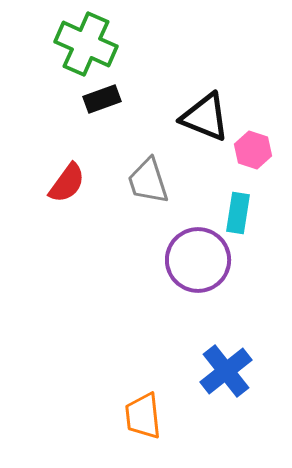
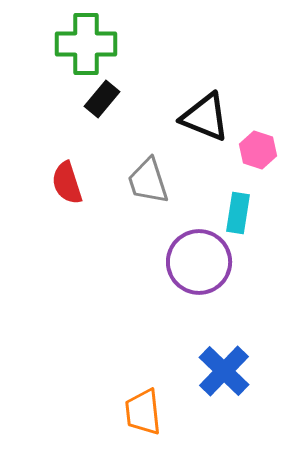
green cross: rotated 24 degrees counterclockwise
black rectangle: rotated 30 degrees counterclockwise
pink hexagon: moved 5 px right
red semicircle: rotated 126 degrees clockwise
purple circle: moved 1 px right, 2 px down
blue cross: moved 2 px left; rotated 8 degrees counterclockwise
orange trapezoid: moved 4 px up
